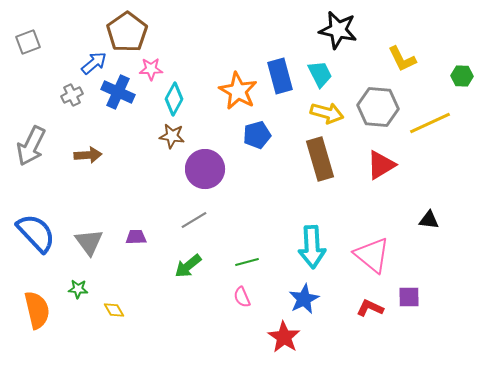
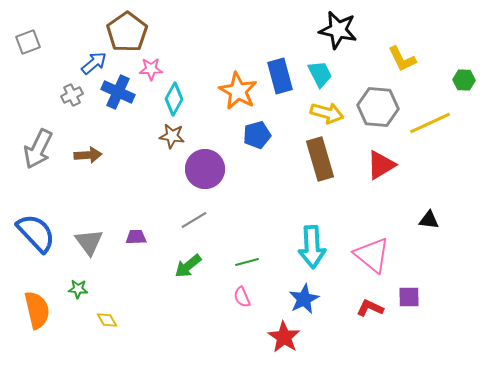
green hexagon: moved 2 px right, 4 px down
gray arrow: moved 7 px right, 3 px down
yellow diamond: moved 7 px left, 10 px down
